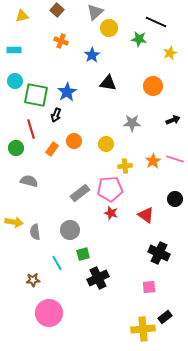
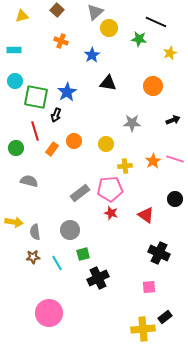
green square at (36, 95): moved 2 px down
red line at (31, 129): moved 4 px right, 2 px down
brown star at (33, 280): moved 23 px up
